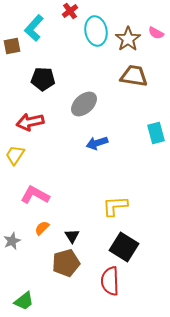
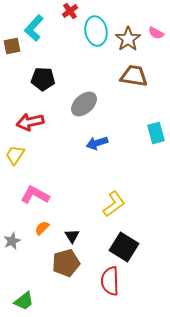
yellow L-shape: moved 1 px left, 2 px up; rotated 148 degrees clockwise
